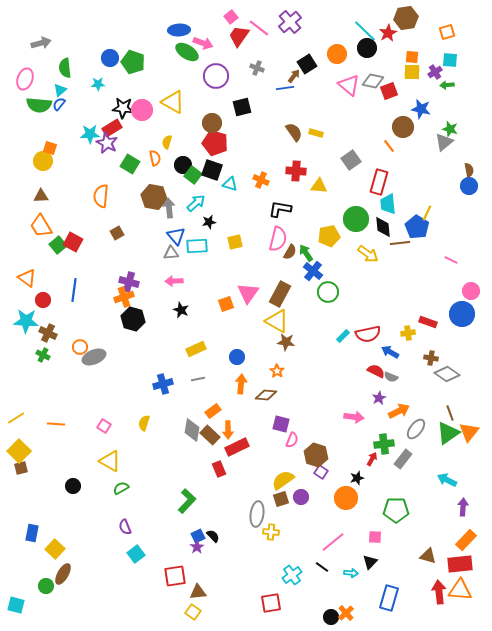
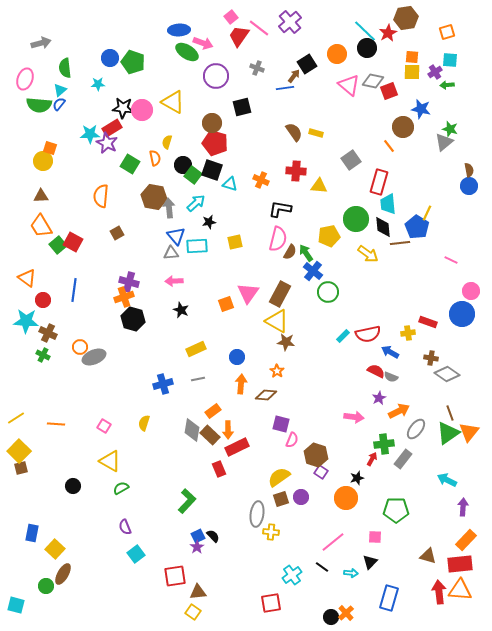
yellow semicircle at (283, 480): moved 4 px left, 3 px up
